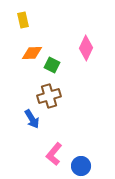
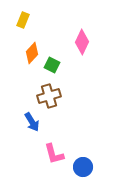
yellow rectangle: rotated 35 degrees clockwise
pink diamond: moved 4 px left, 6 px up
orange diamond: rotated 45 degrees counterclockwise
blue arrow: moved 3 px down
pink L-shape: rotated 55 degrees counterclockwise
blue circle: moved 2 px right, 1 px down
